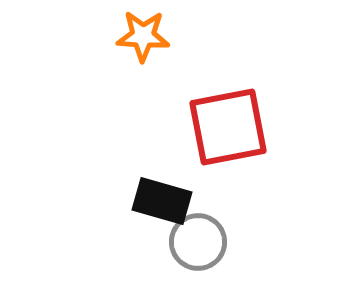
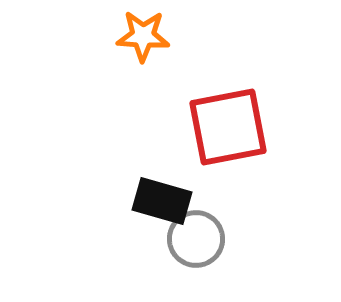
gray circle: moved 2 px left, 3 px up
